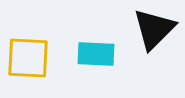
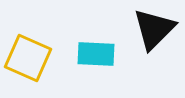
yellow square: rotated 21 degrees clockwise
